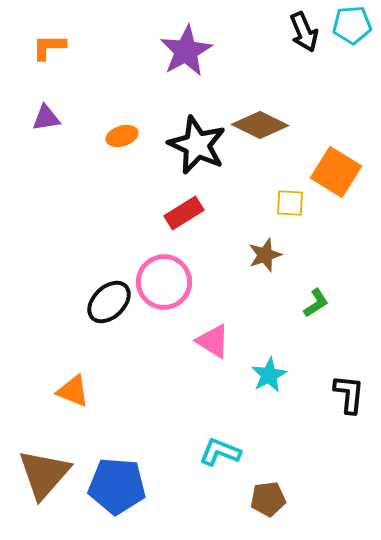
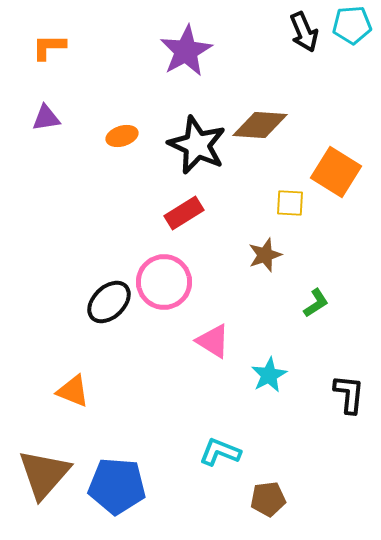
brown diamond: rotated 22 degrees counterclockwise
